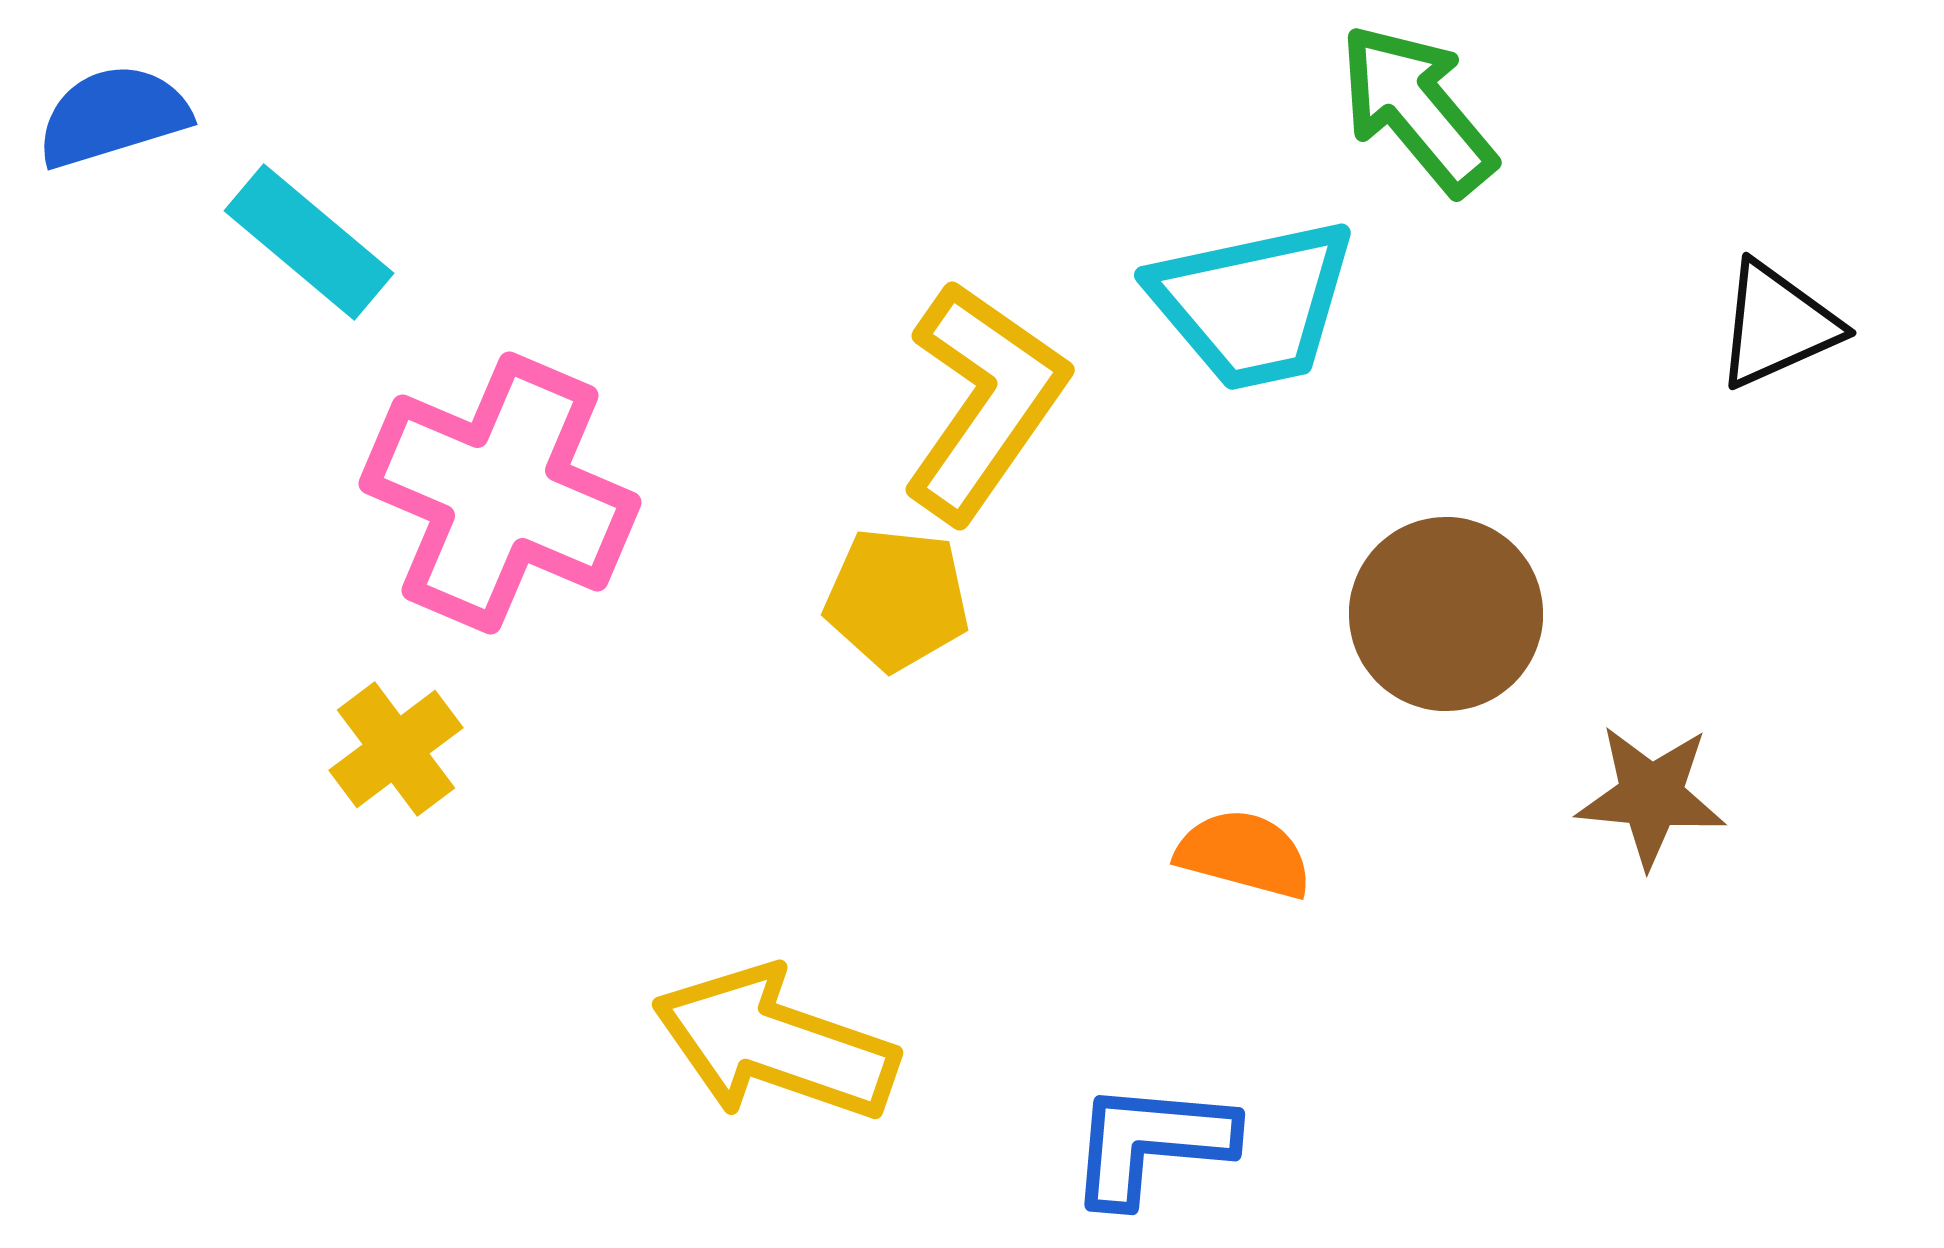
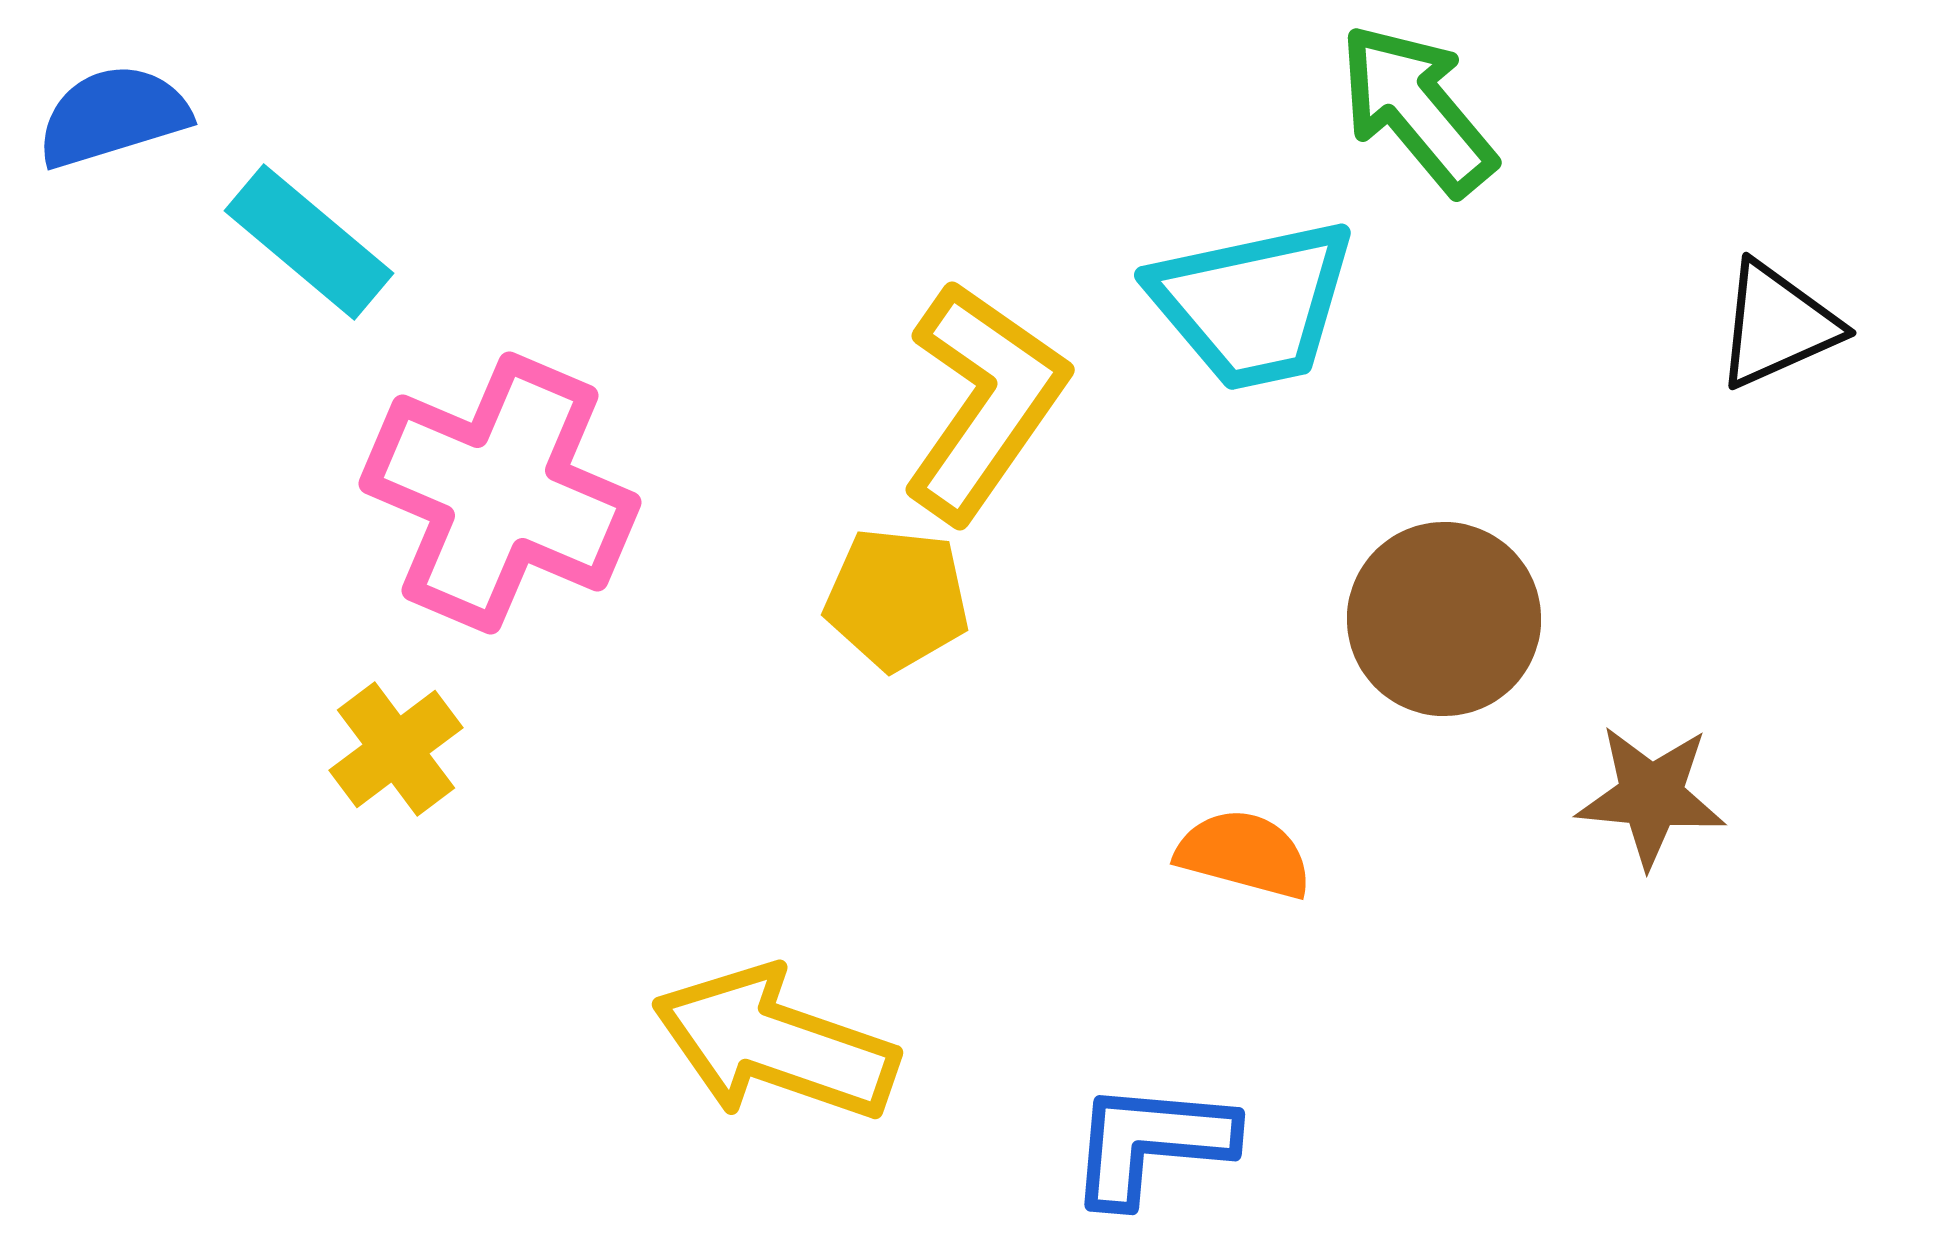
brown circle: moved 2 px left, 5 px down
